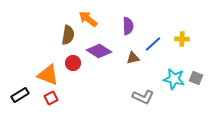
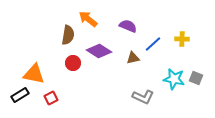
purple semicircle: rotated 66 degrees counterclockwise
orange triangle: moved 14 px left, 1 px up; rotated 10 degrees counterclockwise
